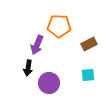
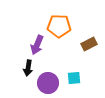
cyan square: moved 14 px left, 3 px down
purple circle: moved 1 px left
